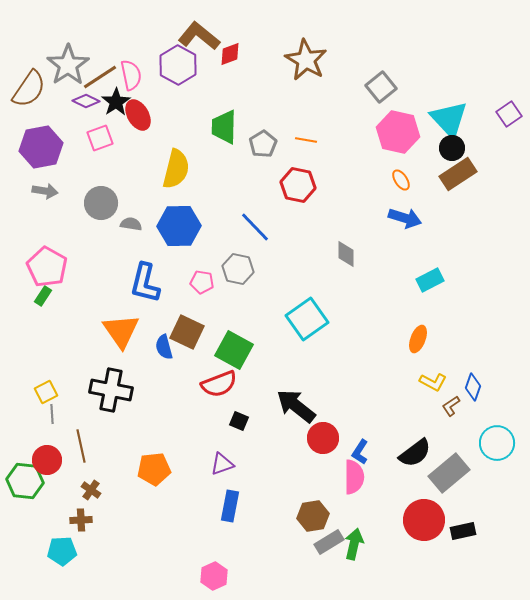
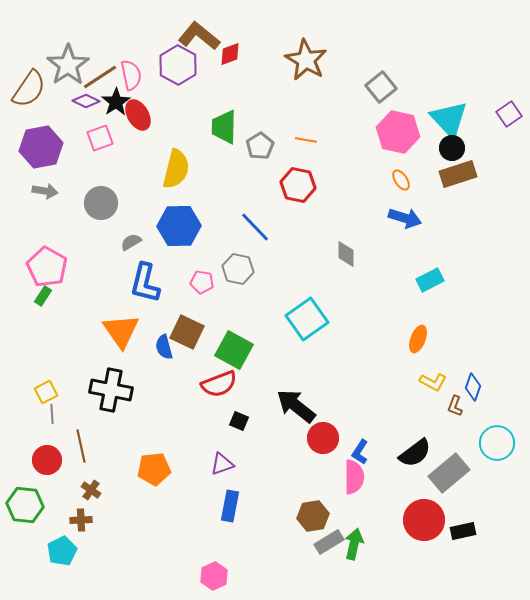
gray pentagon at (263, 144): moved 3 px left, 2 px down
brown rectangle at (458, 174): rotated 15 degrees clockwise
gray semicircle at (131, 224): moved 18 px down; rotated 40 degrees counterclockwise
brown L-shape at (451, 406): moved 4 px right; rotated 35 degrees counterclockwise
green hexagon at (25, 481): moved 24 px down
cyan pentagon at (62, 551): rotated 24 degrees counterclockwise
